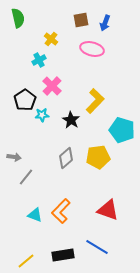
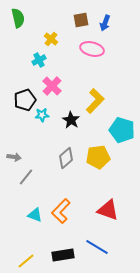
black pentagon: rotated 15 degrees clockwise
